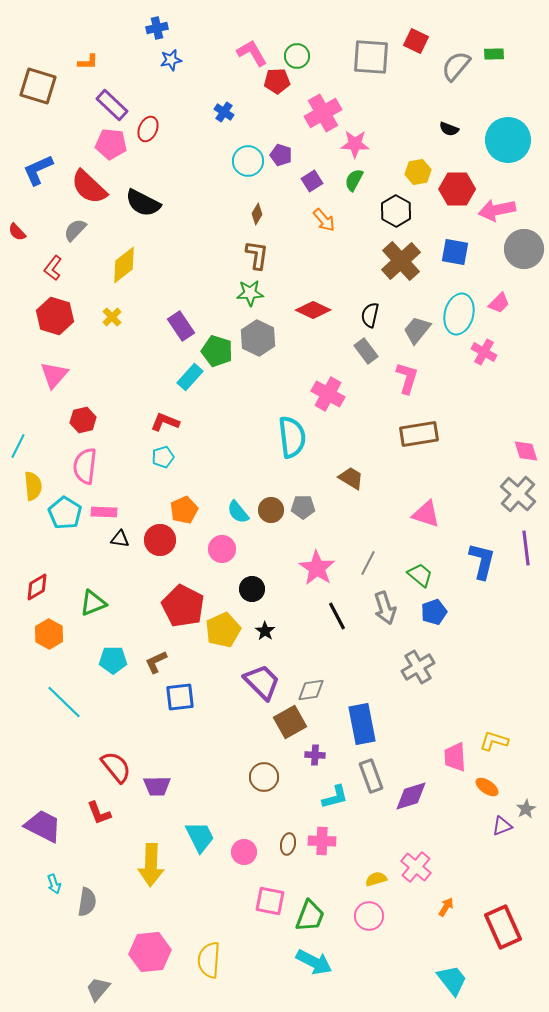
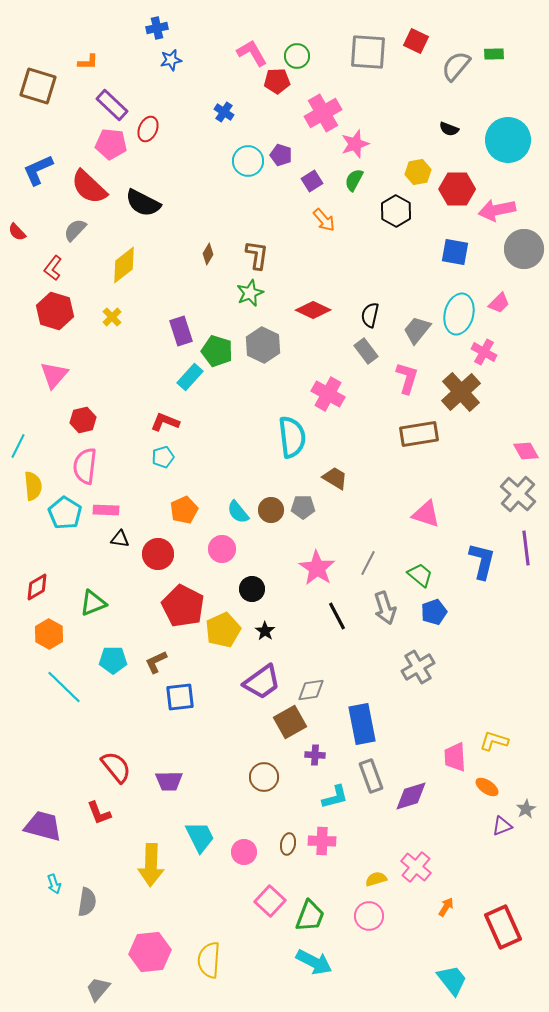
gray square at (371, 57): moved 3 px left, 5 px up
pink star at (355, 144): rotated 20 degrees counterclockwise
brown diamond at (257, 214): moved 49 px left, 40 px down
brown cross at (401, 261): moved 60 px right, 131 px down
green star at (250, 293): rotated 20 degrees counterclockwise
red hexagon at (55, 316): moved 5 px up
purple rectangle at (181, 326): moved 5 px down; rotated 16 degrees clockwise
gray hexagon at (258, 338): moved 5 px right, 7 px down
pink diamond at (526, 451): rotated 12 degrees counterclockwise
brown trapezoid at (351, 478): moved 16 px left
pink rectangle at (104, 512): moved 2 px right, 2 px up
red circle at (160, 540): moved 2 px left, 14 px down
purple trapezoid at (262, 682): rotated 99 degrees clockwise
cyan line at (64, 702): moved 15 px up
purple trapezoid at (157, 786): moved 12 px right, 5 px up
purple trapezoid at (43, 826): rotated 12 degrees counterclockwise
pink square at (270, 901): rotated 32 degrees clockwise
